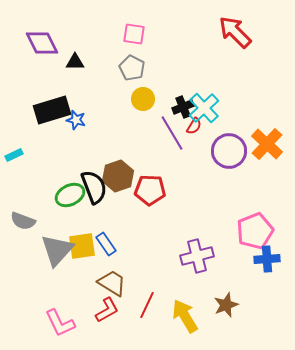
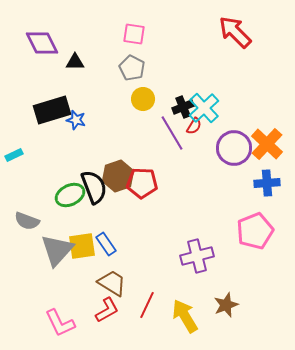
purple circle: moved 5 px right, 3 px up
red pentagon: moved 8 px left, 7 px up
gray semicircle: moved 4 px right
blue cross: moved 76 px up
